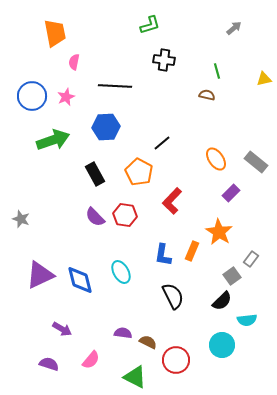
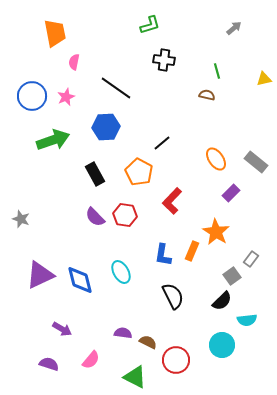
black line at (115, 86): moved 1 px right, 2 px down; rotated 32 degrees clockwise
orange star at (219, 232): moved 3 px left
